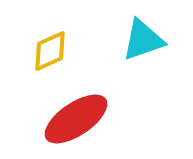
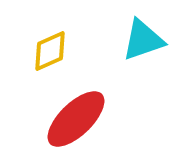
red ellipse: rotated 10 degrees counterclockwise
